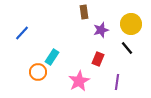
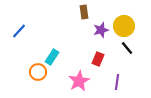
yellow circle: moved 7 px left, 2 px down
blue line: moved 3 px left, 2 px up
